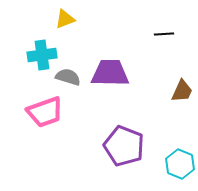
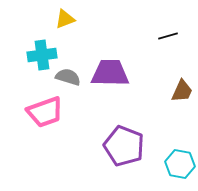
black line: moved 4 px right, 2 px down; rotated 12 degrees counterclockwise
cyan hexagon: rotated 12 degrees counterclockwise
